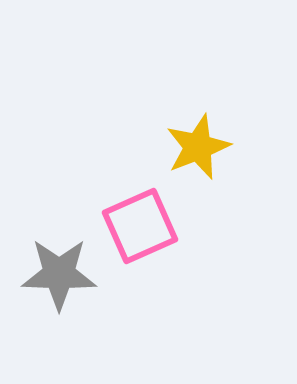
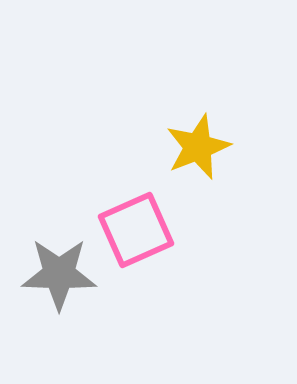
pink square: moved 4 px left, 4 px down
